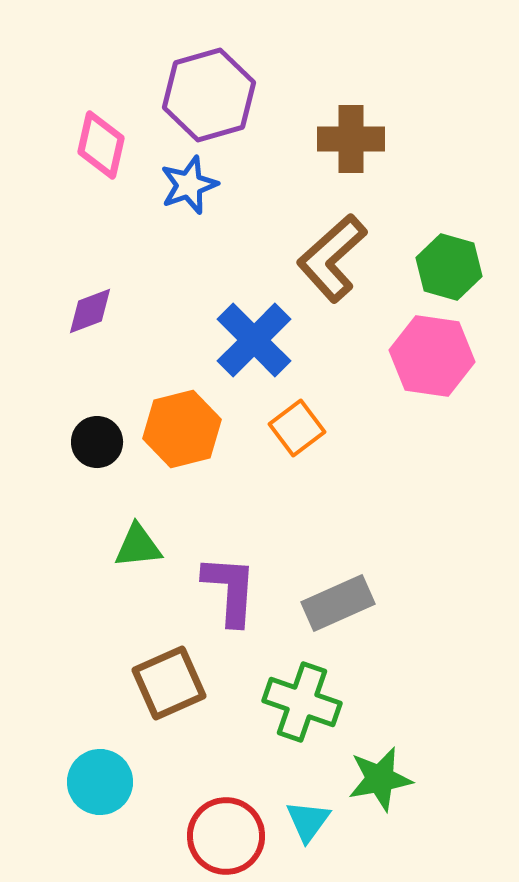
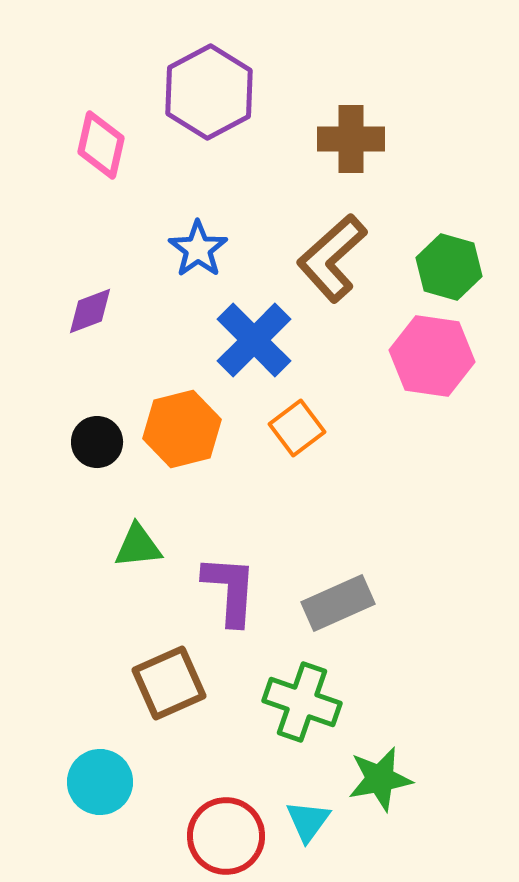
purple hexagon: moved 3 px up; rotated 12 degrees counterclockwise
blue star: moved 9 px right, 64 px down; rotated 16 degrees counterclockwise
